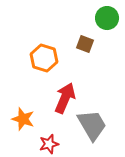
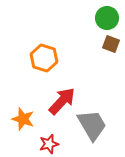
brown square: moved 26 px right
red arrow: moved 3 px left, 3 px down; rotated 20 degrees clockwise
